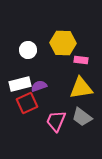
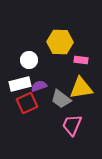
yellow hexagon: moved 3 px left, 1 px up
white circle: moved 1 px right, 10 px down
gray trapezoid: moved 21 px left, 18 px up
pink trapezoid: moved 16 px right, 4 px down
